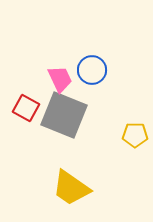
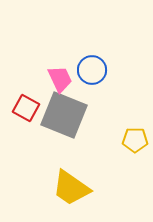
yellow pentagon: moved 5 px down
